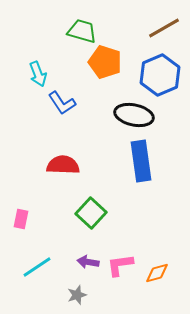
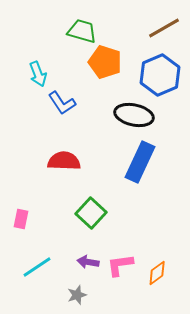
blue rectangle: moved 1 px left, 1 px down; rotated 33 degrees clockwise
red semicircle: moved 1 px right, 4 px up
orange diamond: rotated 20 degrees counterclockwise
